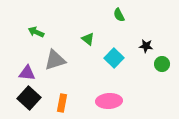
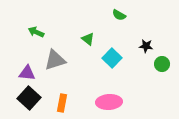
green semicircle: rotated 32 degrees counterclockwise
cyan square: moved 2 px left
pink ellipse: moved 1 px down
